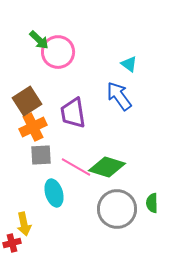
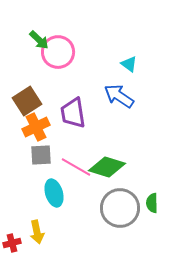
blue arrow: rotated 20 degrees counterclockwise
orange cross: moved 3 px right
gray circle: moved 3 px right, 1 px up
yellow arrow: moved 13 px right, 8 px down
